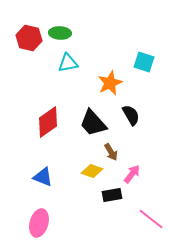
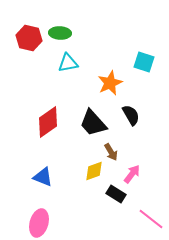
yellow diamond: moved 2 px right; rotated 40 degrees counterclockwise
black rectangle: moved 4 px right, 1 px up; rotated 42 degrees clockwise
